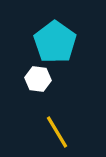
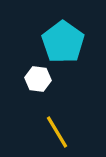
cyan pentagon: moved 8 px right
